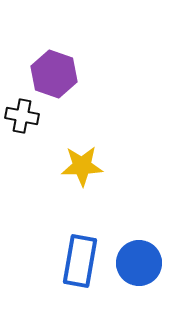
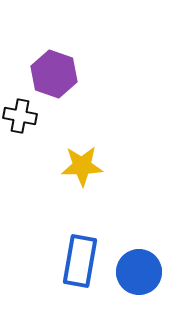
black cross: moved 2 px left
blue circle: moved 9 px down
